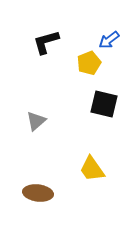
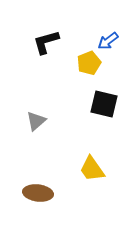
blue arrow: moved 1 px left, 1 px down
